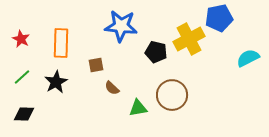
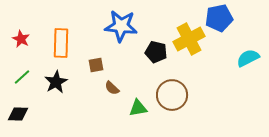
black diamond: moved 6 px left
